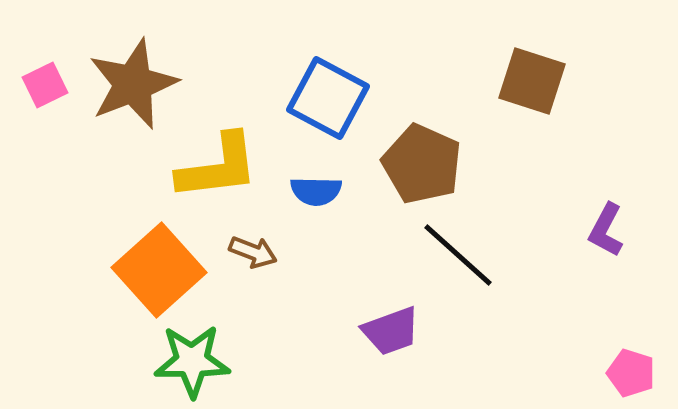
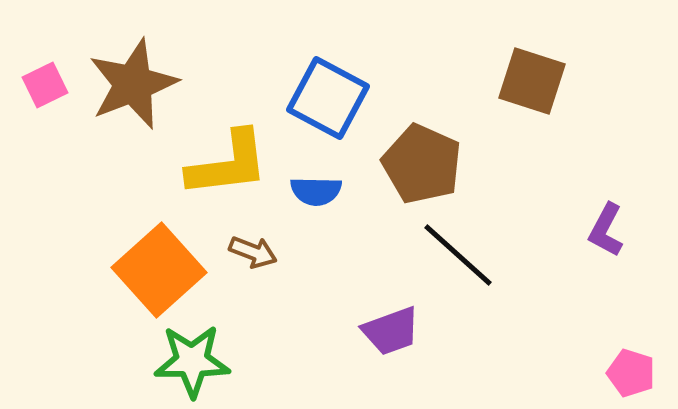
yellow L-shape: moved 10 px right, 3 px up
